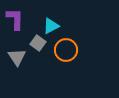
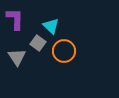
cyan triangle: rotated 48 degrees counterclockwise
orange circle: moved 2 px left, 1 px down
